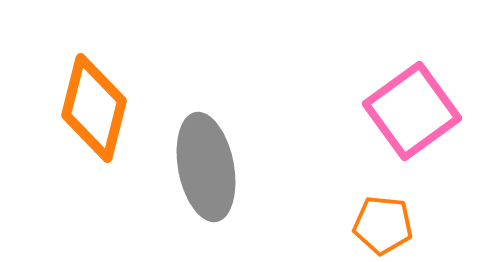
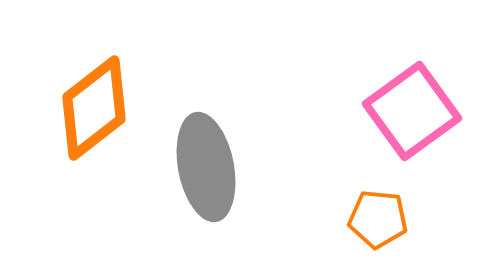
orange diamond: rotated 38 degrees clockwise
orange pentagon: moved 5 px left, 6 px up
